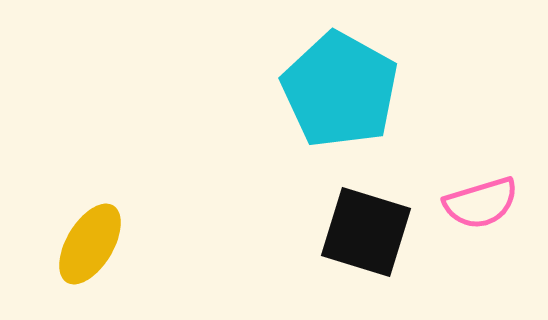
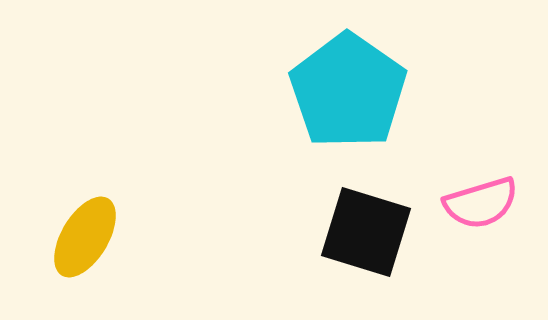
cyan pentagon: moved 8 px right, 1 px down; rotated 6 degrees clockwise
yellow ellipse: moved 5 px left, 7 px up
